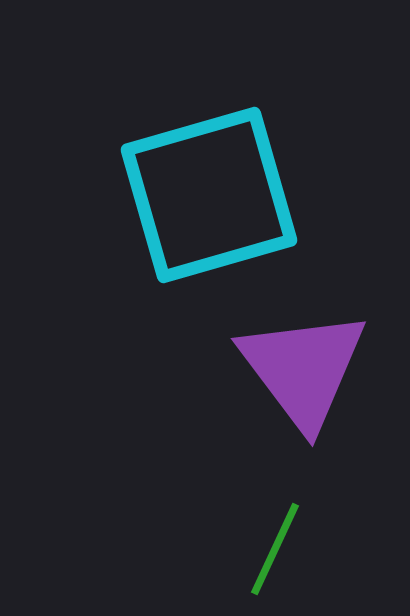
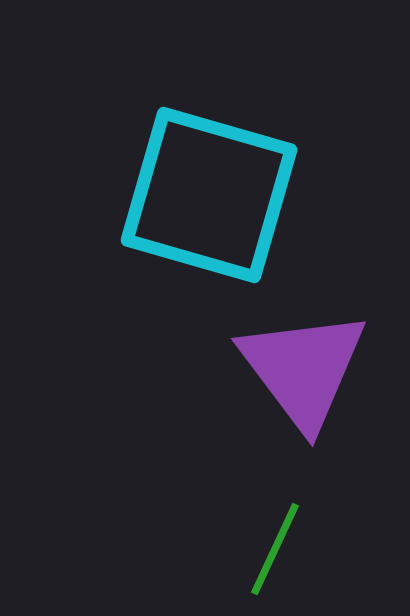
cyan square: rotated 32 degrees clockwise
